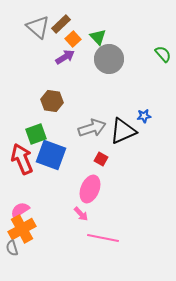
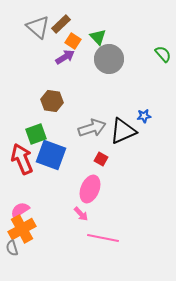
orange square: moved 2 px down; rotated 14 degrees counterclockwise
